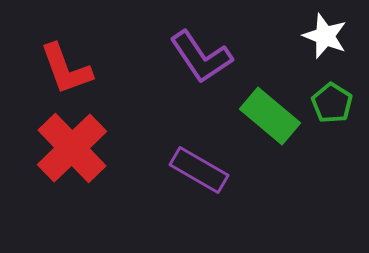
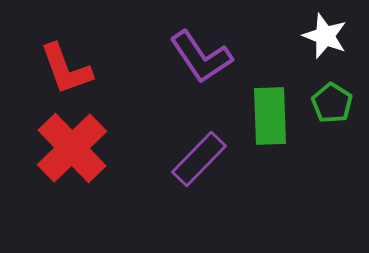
green rectangle: rotated 48 degrees clockwise
purple rectangle: moved 11 px up; rotated 76 degrees counterclockwise
